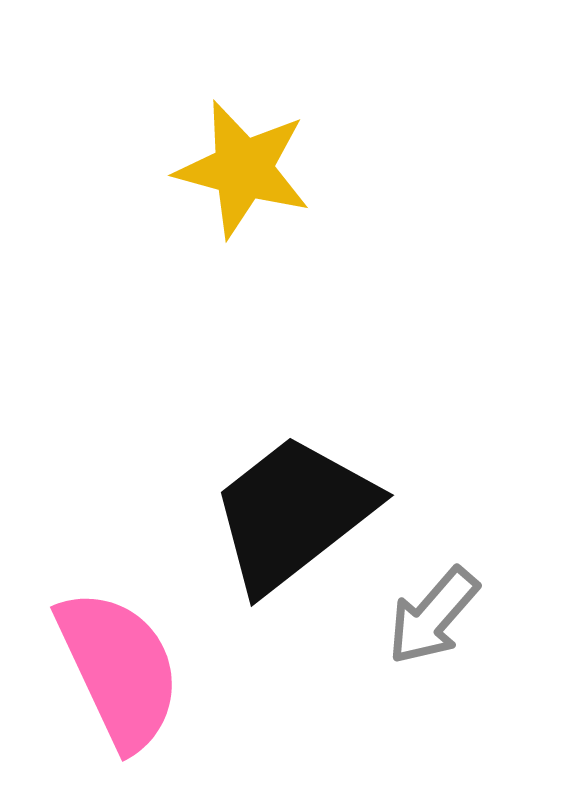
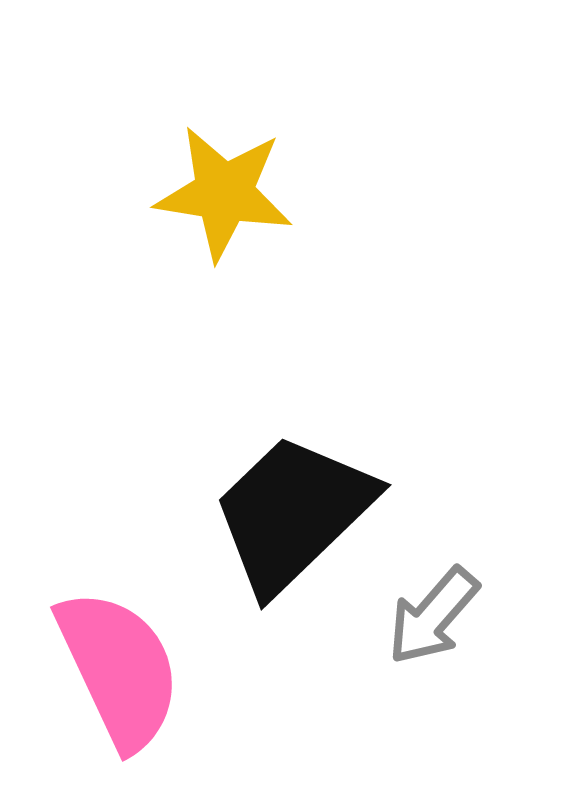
yellow star: moved 19 px left, 24 px down; rotated 6 degrees counterclockwise
black trapezoid: rotated 6 degrees counterclockwise
